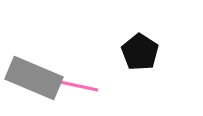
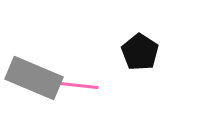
pink line: rotated 6 degrees counterclockwise
